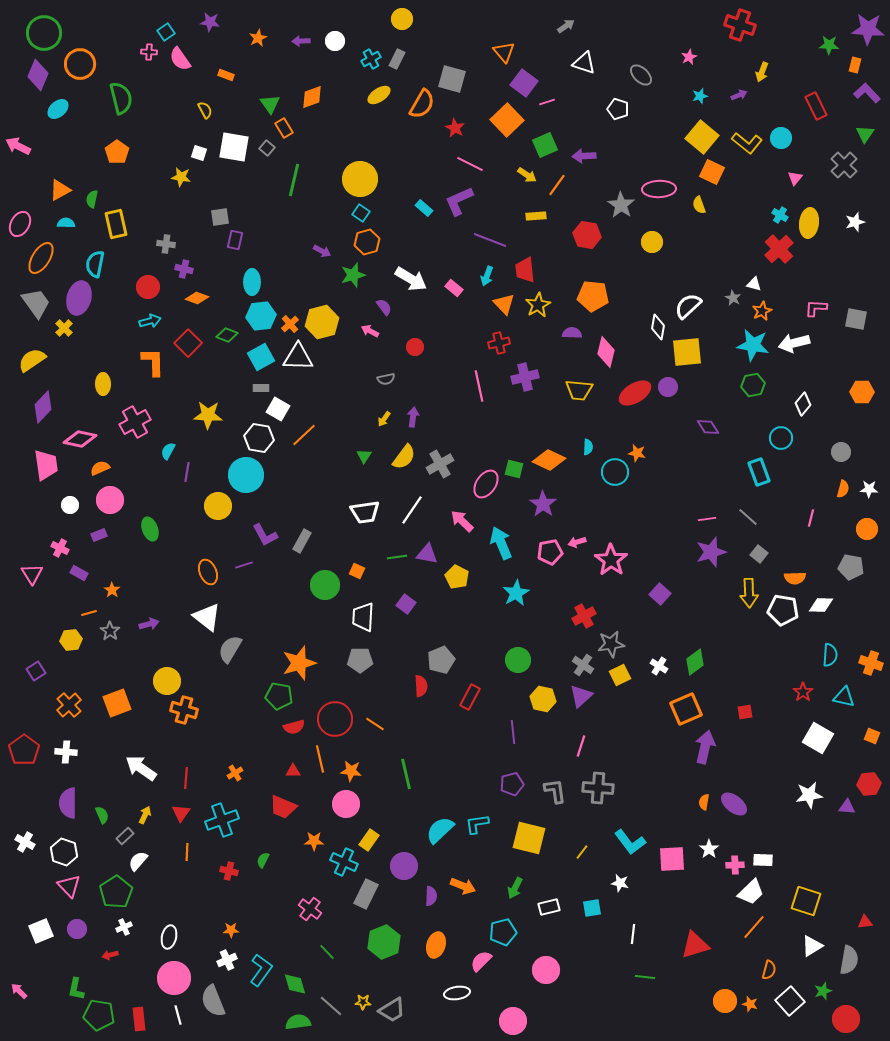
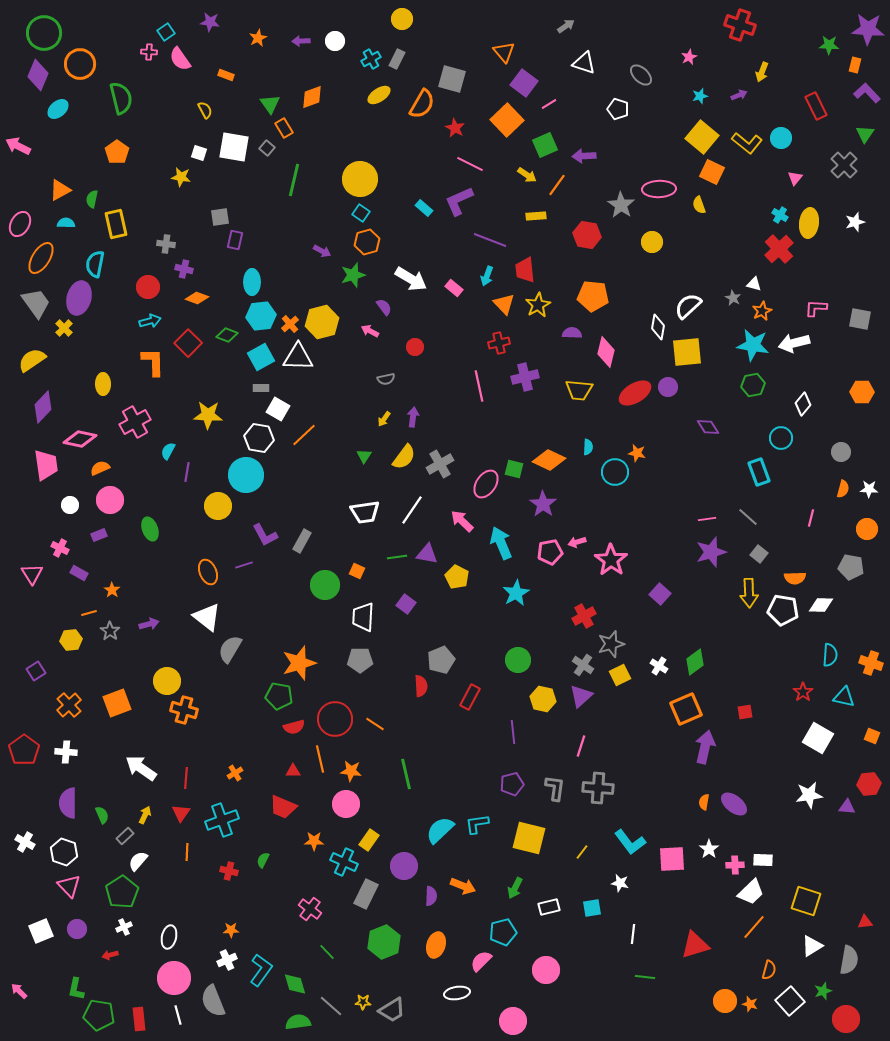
pink line at (547, 102): moved 2 px right, 2 px down; rotated 14 degrees counterclockwise
gray square at (856, 319): moved 4 px right
gray star at (611, 644): rotated 8 degrees counterclockwise
gray L-shape at (555, 791): moved 3 px up; rotated 16 degrees clockwise
green pentagon at (116, 892): moved 6 px right
